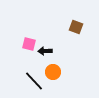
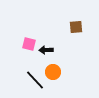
brown square: rotated 24 degrees counterclockwise
black arrow: moved 1 px right, 1 px up
black line: moved 1 px right, 1 px up
